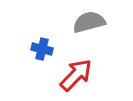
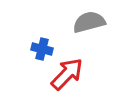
red arrow: moved 9 px left, 1 px up
